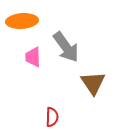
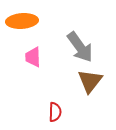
gray arrow: moved 14 px right
brown triangle: moved 3 px left, 2 px up; rotated 12 degrees clockwise
red semicircle: moved 3 px right, 5 px up
